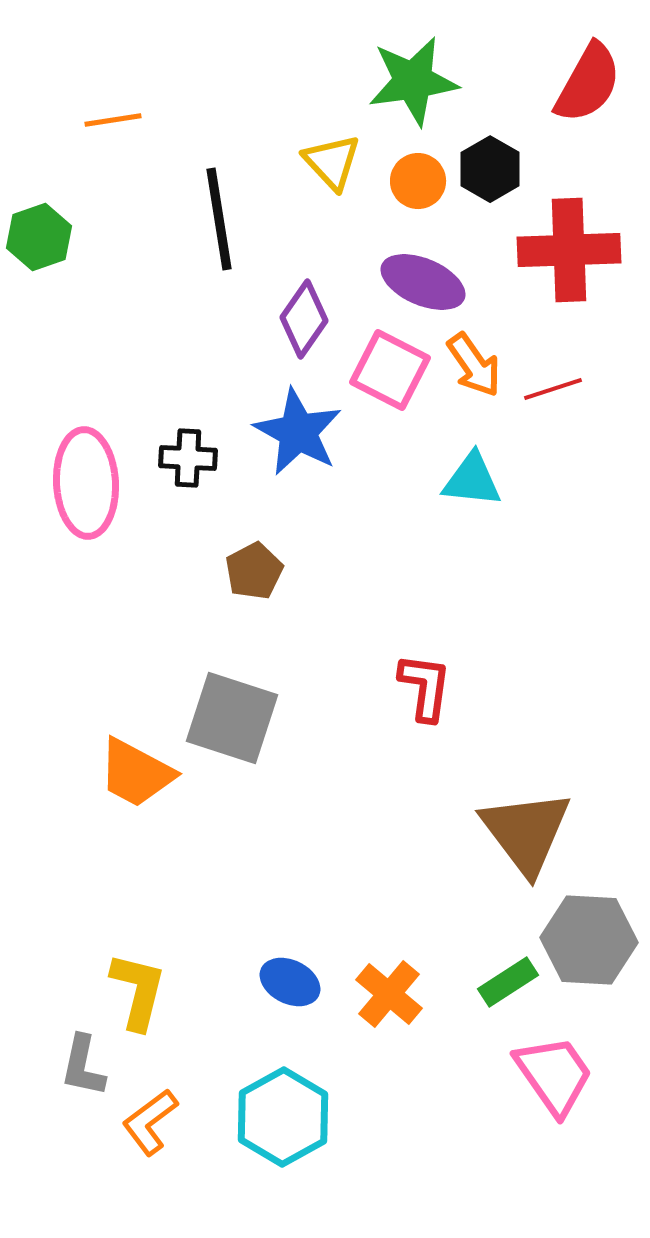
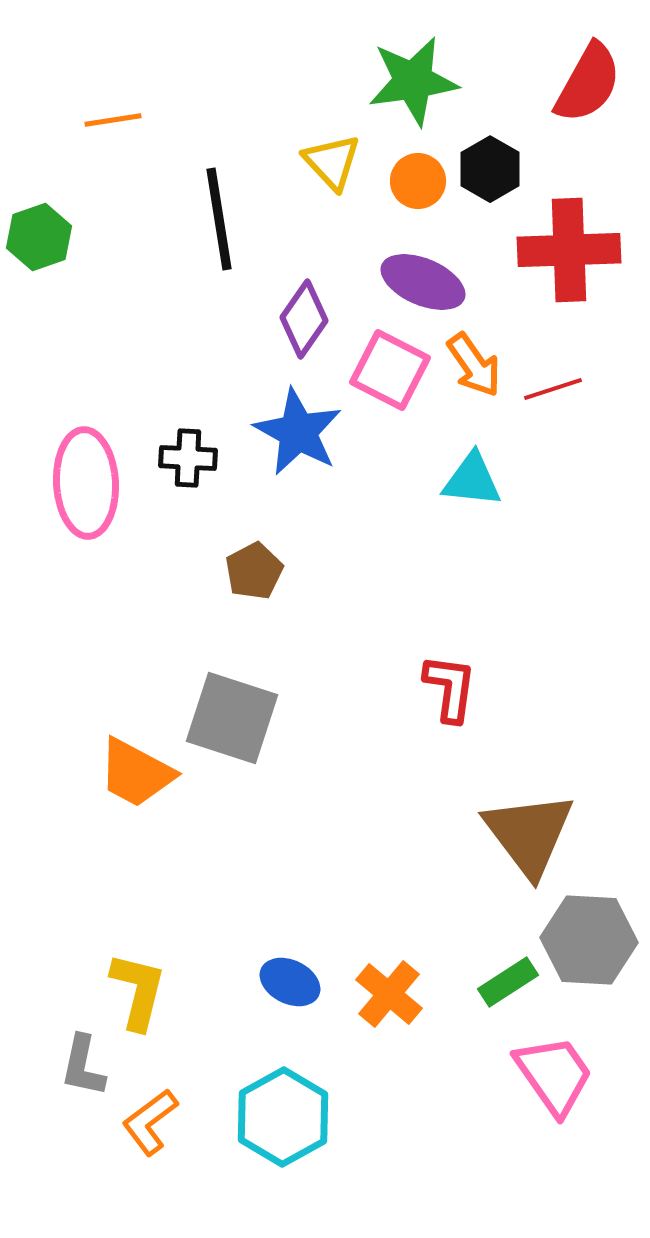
red L-shape: moved 25 px right, 1 px down
brown triangle: moved 3 px right, 2 px down
